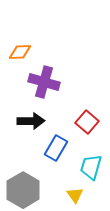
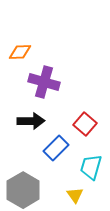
red square: moved 2 px left, 2 px down
blue rectangle: rotated 15 degrees clockwise
